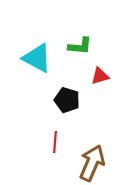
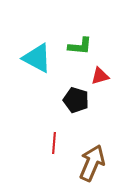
black pentagon: moved 9 px right
red line: moved 1 px left, 1 px down
